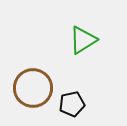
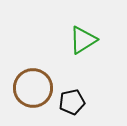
black pentagon: moved 2 px up
